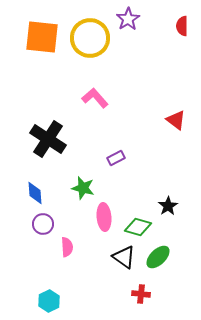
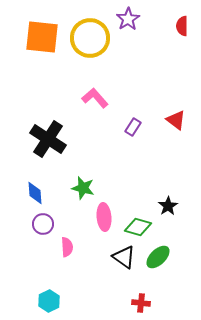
purple rectangle: moved 17 px right, 31 px up; rotated 30 degrees counterclockwise
red cross: moved 9 px down
